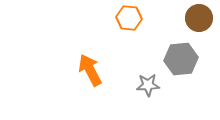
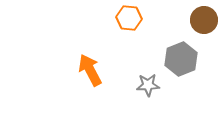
brown circle: moved 5 px right, 2 px down
gray hexagon: rotated 16 degrees counterclockwise
